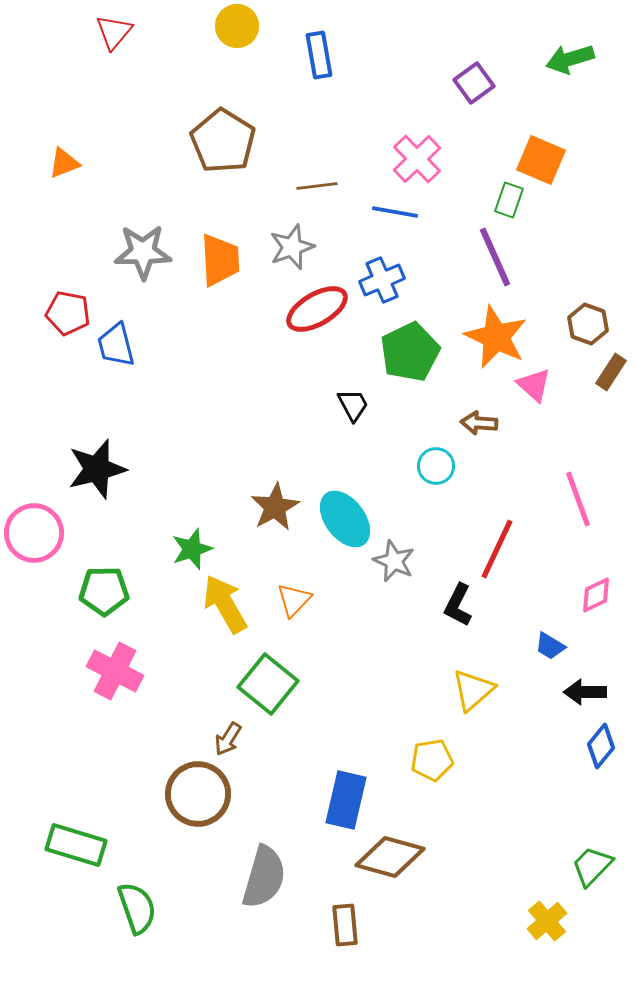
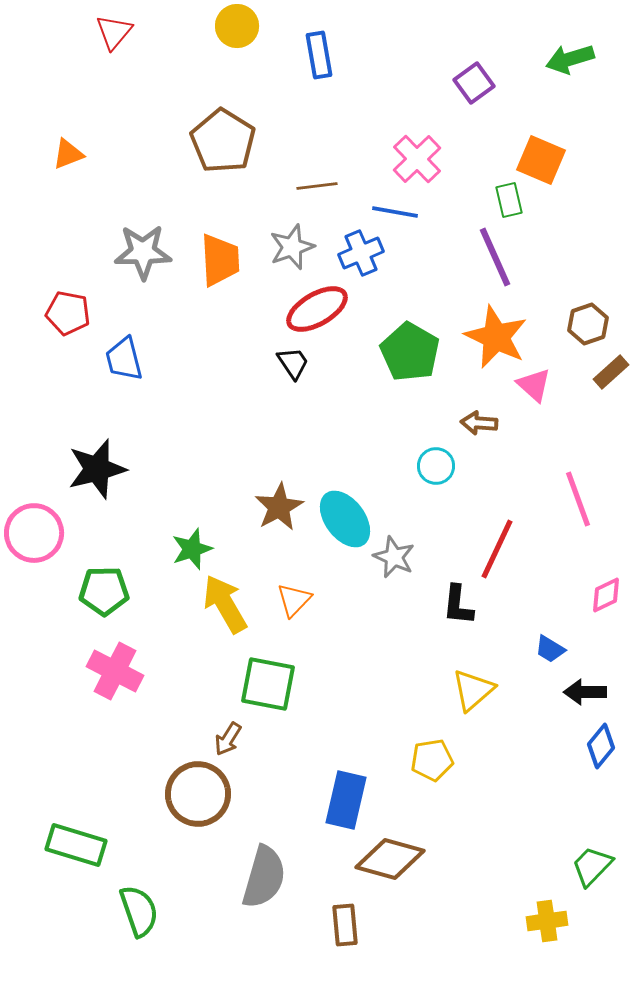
orange triangle at (64, 163): moved 4 px right, 9 px up
green rectangle at (509, 200): rotated 32 degrees counterclockwise
blue cross at (382, 280): moved 21 px left, 27 px up
brown hexagon at (588, 324): rotated 21 degrees clockwise
blue trapezoid at (116, 345): moved 8 px right, 14 px down
green pentagon at (410, 352): rotated 16 degrees counterclockwise
brown rectangle at (611, 372): rotated 15 degrees clockwise
black trapezoid at (353, 405): moved 60 px left, 42 px up; rotated 6 degrees counterclockwise
brown star at (275, 507): moved 4 px right
gray star at (394, 561): moved 4 px up
pink diamond at (596, 595): moved 10 px right
black L-shape at (458, 605): rotated 21 degrees counterclockwise
blue trapezoid at (550, 646): moved 3 px down
green square at (268, 684): rotated 28 degrees counterclockwise
brown diamond at (390, 857): moved 2 px down
green semicircle at (137, 908): moved 2 px right, 3 px down
yellow cross at (547, 921): rotated 33 degrees clockwise
